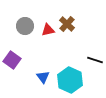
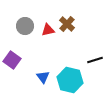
black line: rotated 35 degrees counterclockwise
cyan hexagon: rotated 10 degrees counterclockwise
